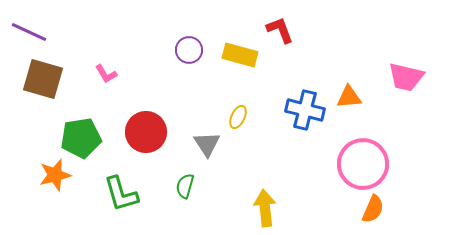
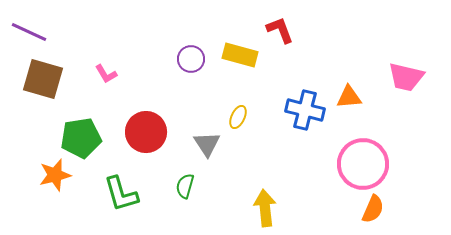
purple circle: moved 2 px right, 9 px down
